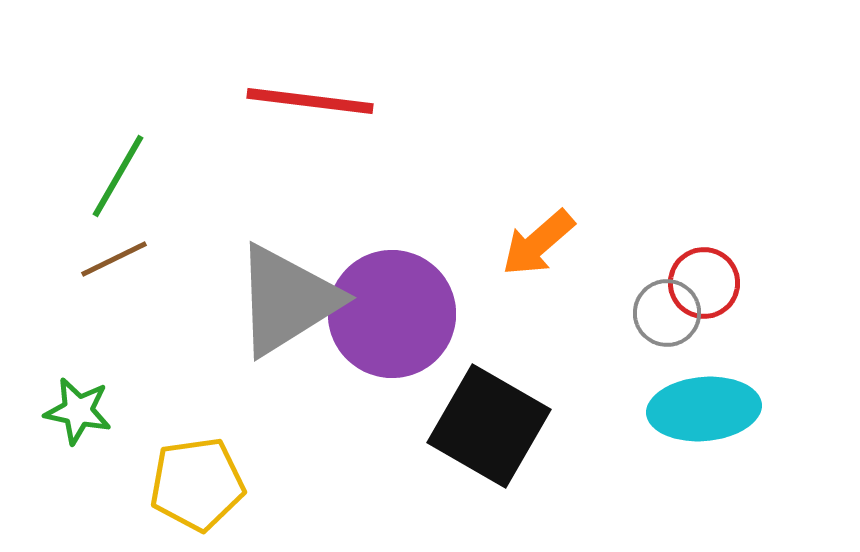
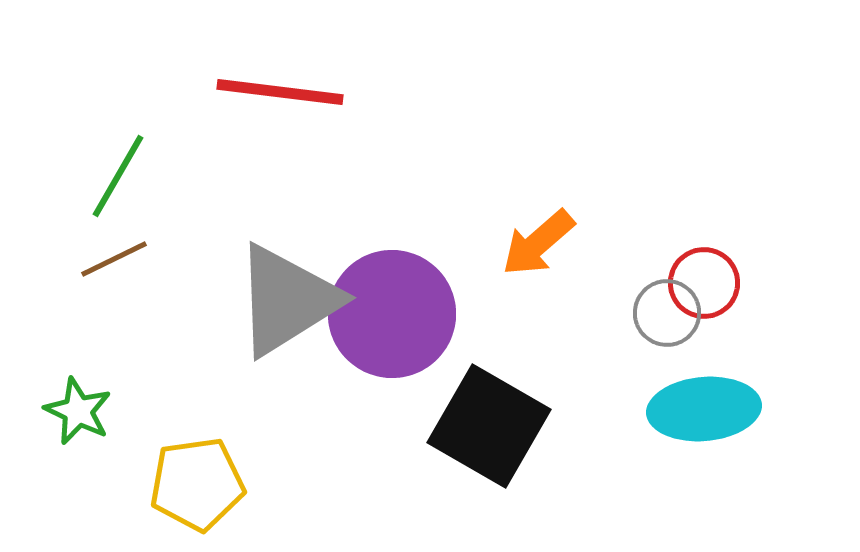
red line: moved 30 px left, 9 px up
green star: rotated 14 degrees clockwise
